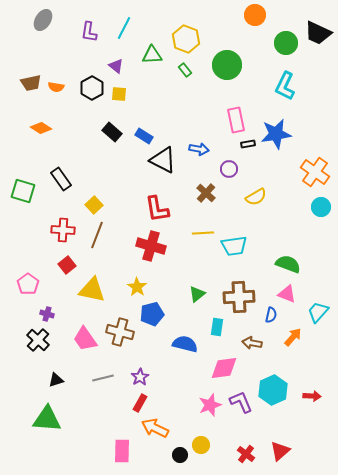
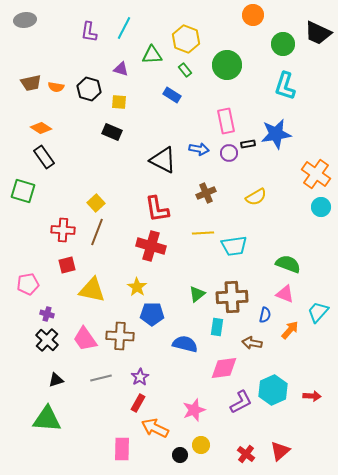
orange circle at (255, 15): moved 2 px left
gray ellipse at (43, 20): moved 18 px left; rotated 50 degrees clockwise
green circle at (286, 43): moved 3 px left, 1 px down
purple triangle at (116, 66): moved 5 px right, 3 px down; rotated 21 degrees counterclockwise
cyan L-shape at (285, 86): rotated 8 degrees counterclockwise
black hexagon at (92, 88): moved 3 px left, 1 px down; rotated 15 degrees counterclockwise
yellow square at (119, 94): moved 8 px down
pink rectangle at (236, 120): moved 10 px left, 1 px down
black rectangle at (112, 132): rotated 18 degrees counterclockwise
blue rectangle at (144, 136): moved 28 px right, 41 px up
purple circle at (229, 169): moved 16 px up
orange cross at (315, 172): moved 1 px right, 2 px down
black rectangle at (61, 179): moved 17 px left, 22 px up
brown cross at (206, 193): rotated 24 degrees clockwise
yellow square at (94, 205): moved 2 px right, 2 px up
brown line at (97, 235): moved 3 px up
red square at (67, 265): rotated 24 degrees clockwise
pink pentagon at (28, 284): rotated 25 degrees clockwise
pink triangle at (287, 294): moved 2 px left
brown cross at (239, 297): moved 7 px left
blue pentagon at (152, 314): rotated 15 degrees clockwise
blue semicircle at (271, 315): moved 6 px left
brown cross at (120, 332): moved 4 px down; rotated 12 degrees counterclockwise
orange arrow at (293, 337): moved 3 px left, 7 px up
black cross at (38, 340): moved 9 px right
gray line at (103, 378): moved 2 px left
purple L-shape at (241, 402): rotated 85 degrees clockwise
red rectangle at (140, 403): moved 2 px left
pink star at (210, 405): moved 16 px left, 5 px down
pink rectangle at (122, 451): moved 2 px up
